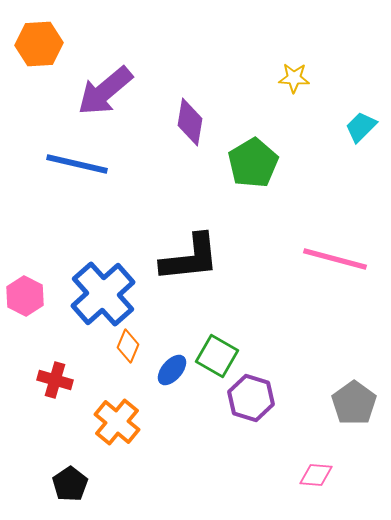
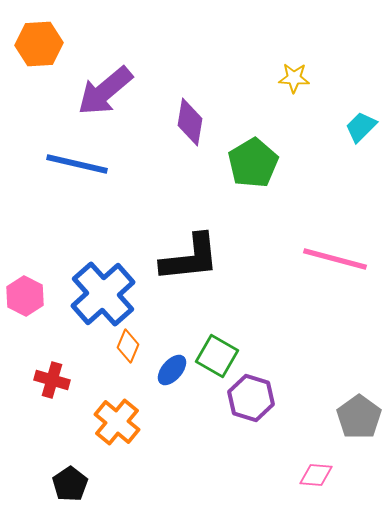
red cross: moved 3 px left
gray pentagon: moved 5 px right, 14 px down
